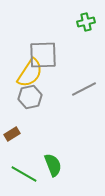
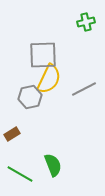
yellow semicircle: moved 19 px right, 6 px down; rotated 8 degrees counterclockwise
green line: moved 4 px left
